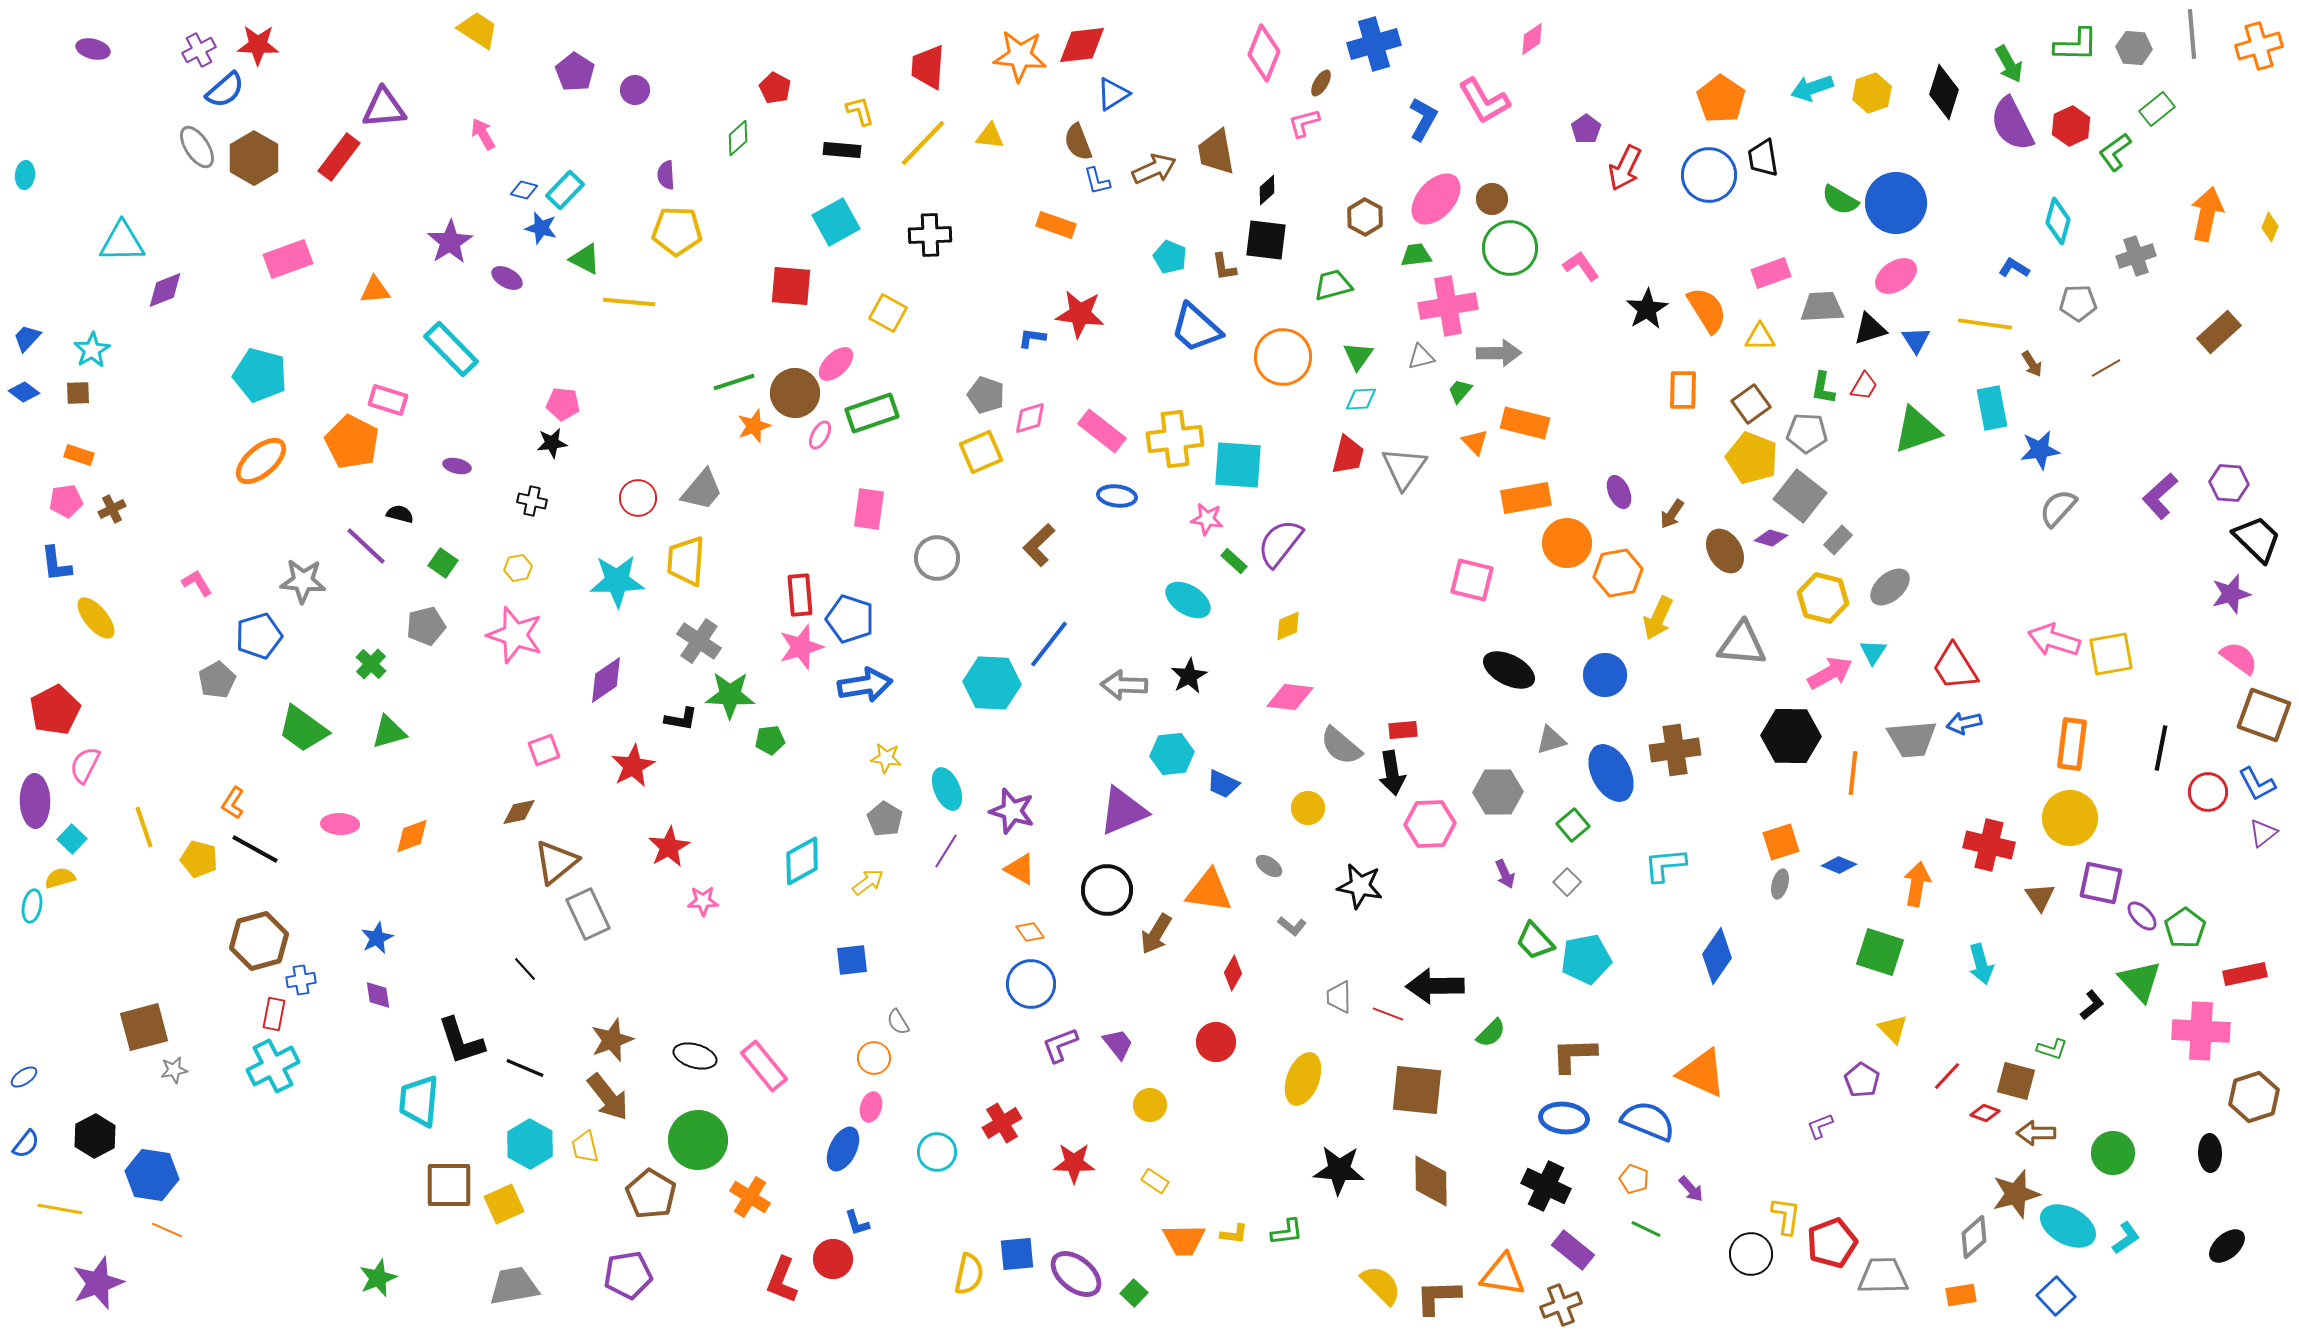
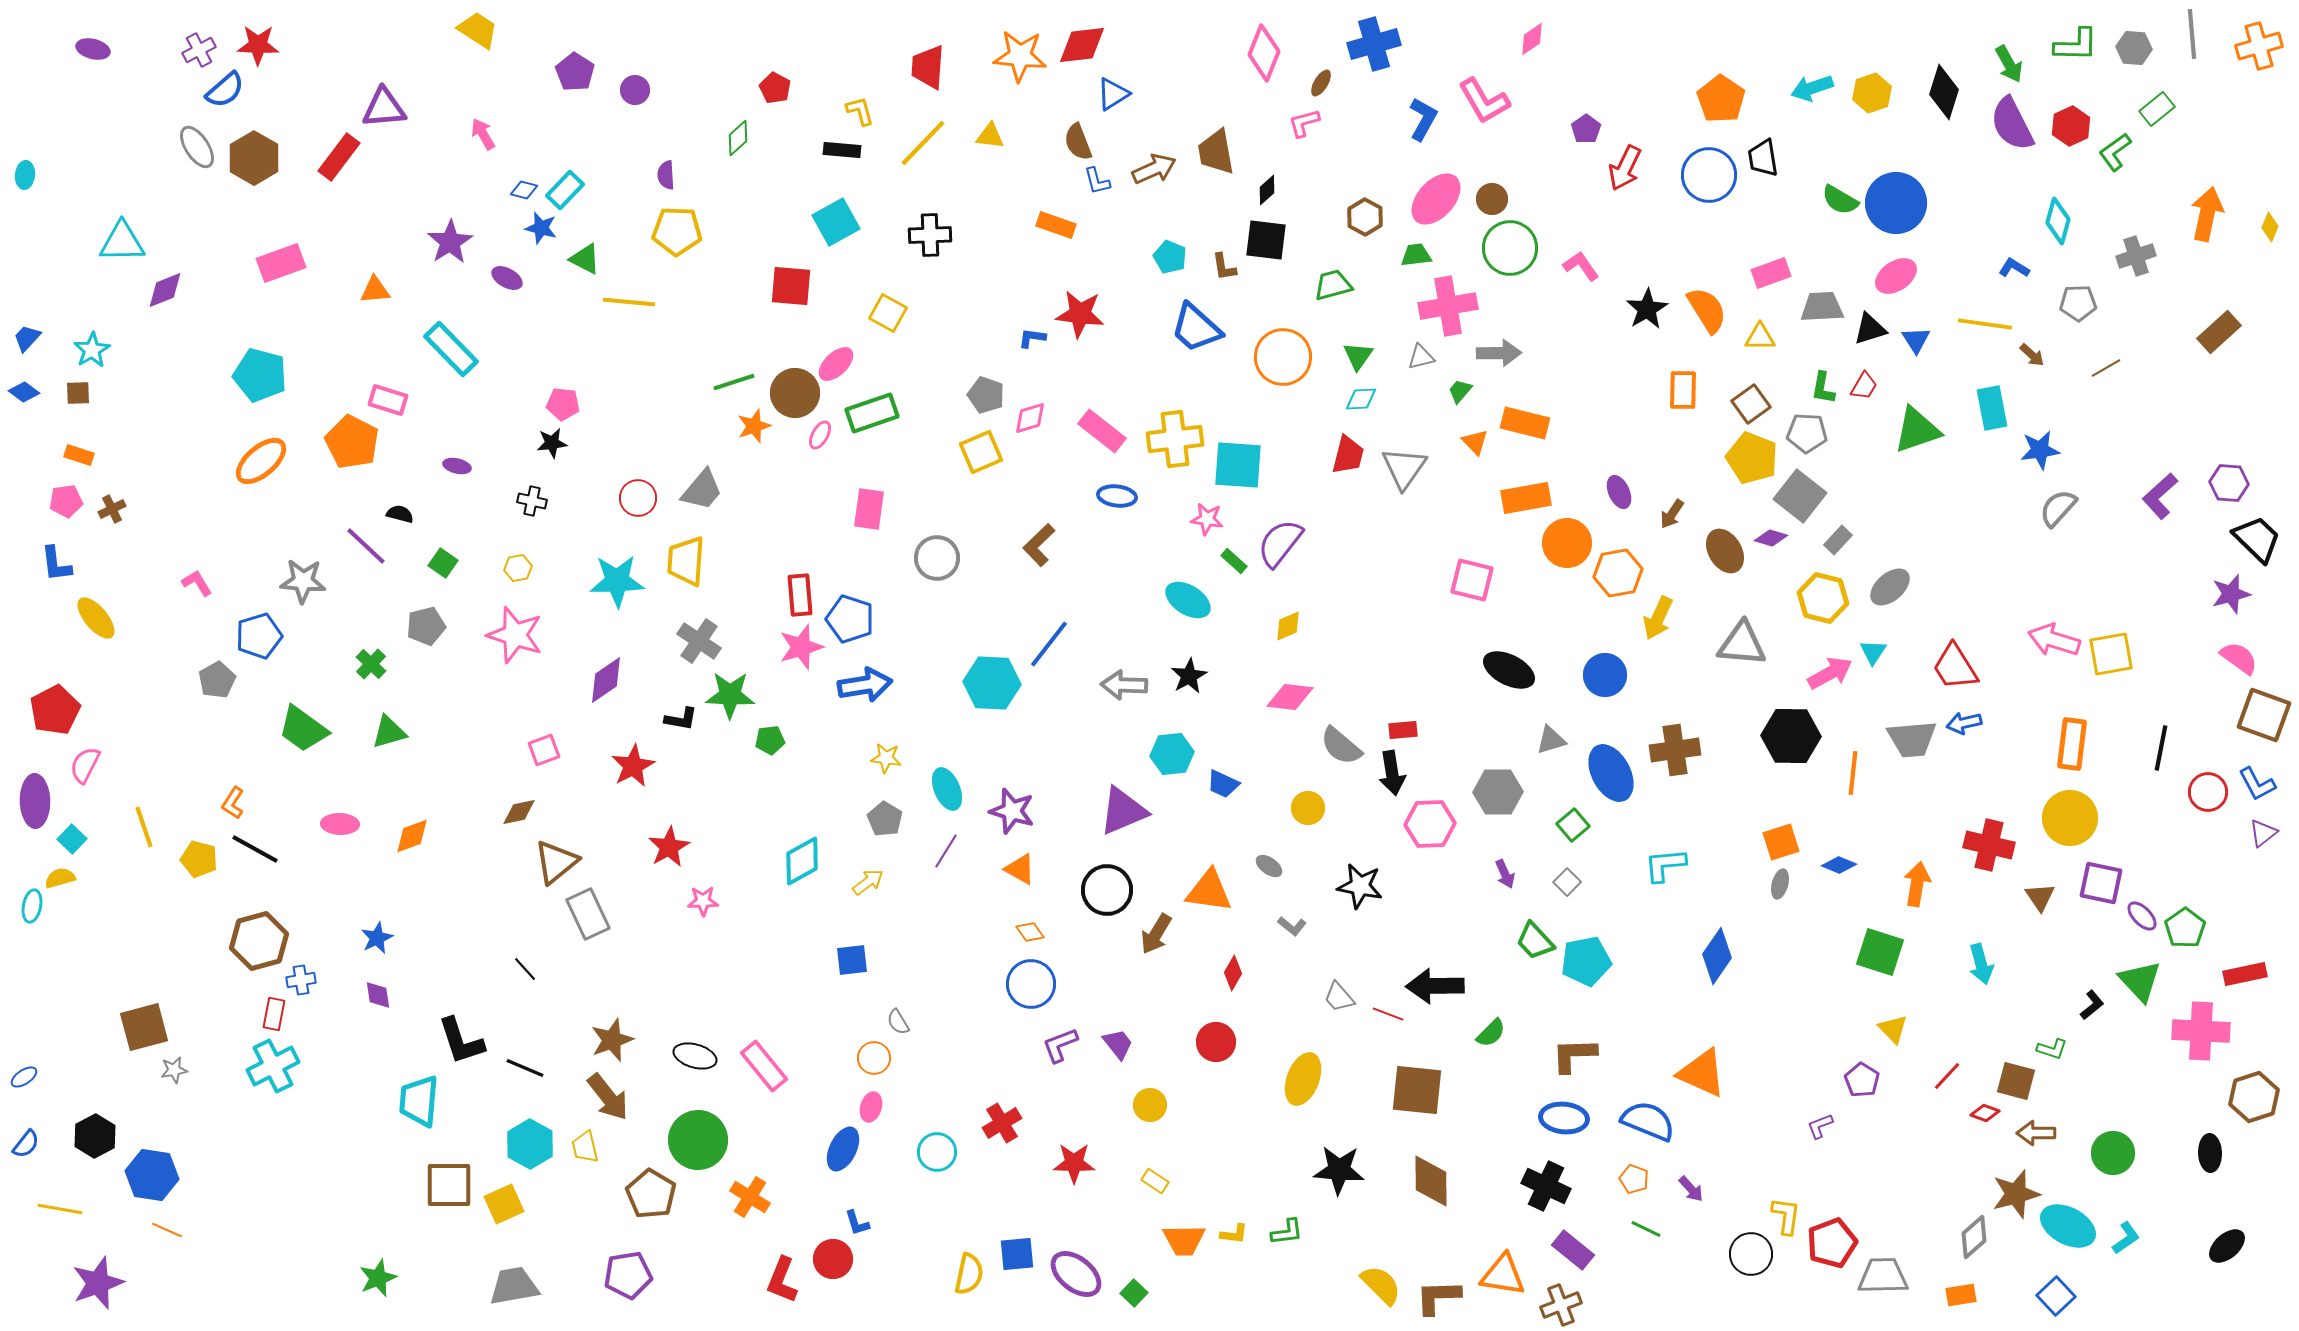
pink rectangle at (288, 259): moved 7 px left, 4 px down
brown arrow at (2032, 364): moved 9 px up; rotated 16 degrees counterclockwise
cyan pentagon at (1586, 959): moved 2 px down
gray trapezoid at (1339, 997): rotated 40 degrees counterclockwise
